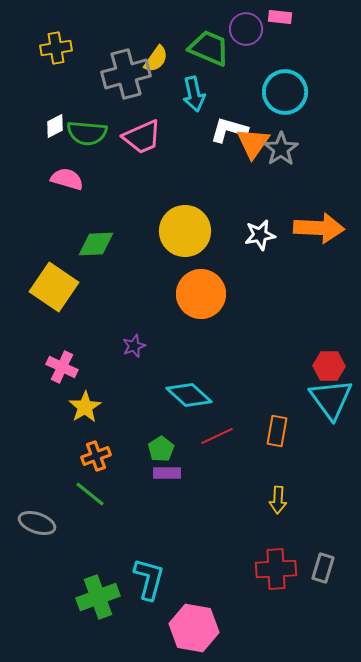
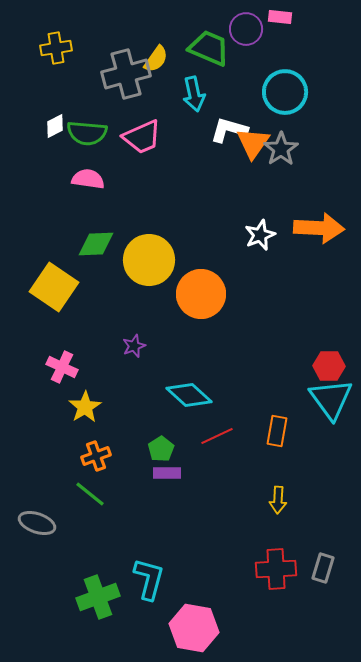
pink semicircle: moved 21 px right; rotated 8 degrees counterclockwise
yellow circle: moved 36 px left, 29 px down
white star: rotated 12 degrees counterclockwise
